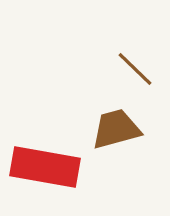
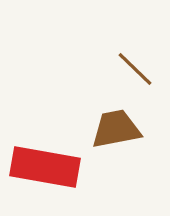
brown trapezoid: rotated 4 degrees clockwise
